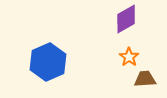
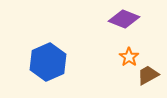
purple diamond: moved 2 px left; rotated 52 degrees clockwise
brown trapezoid: moved 3 px right, 4 px up; rotated 25 degrees counterclockwise
